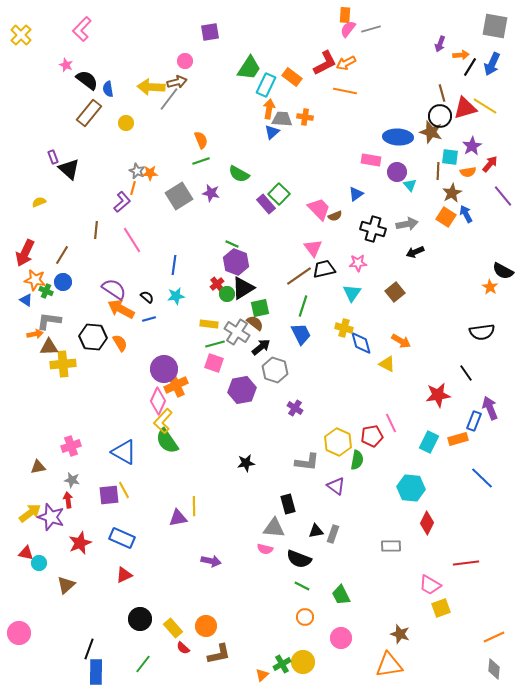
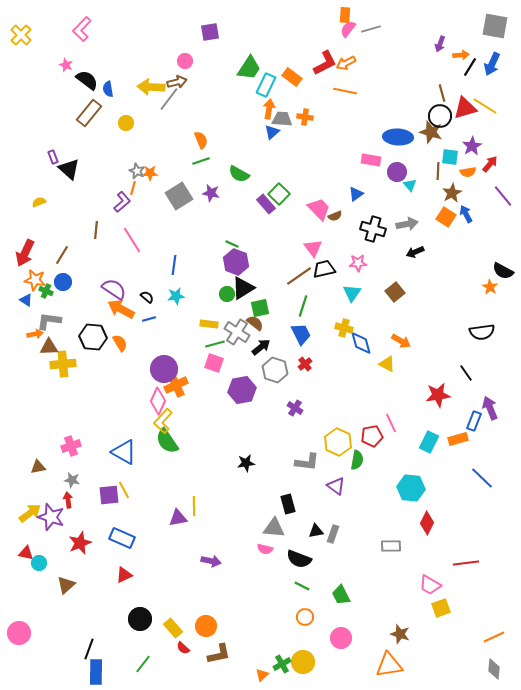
red cross at (217, 284): moved 88 px right, 80 px down
